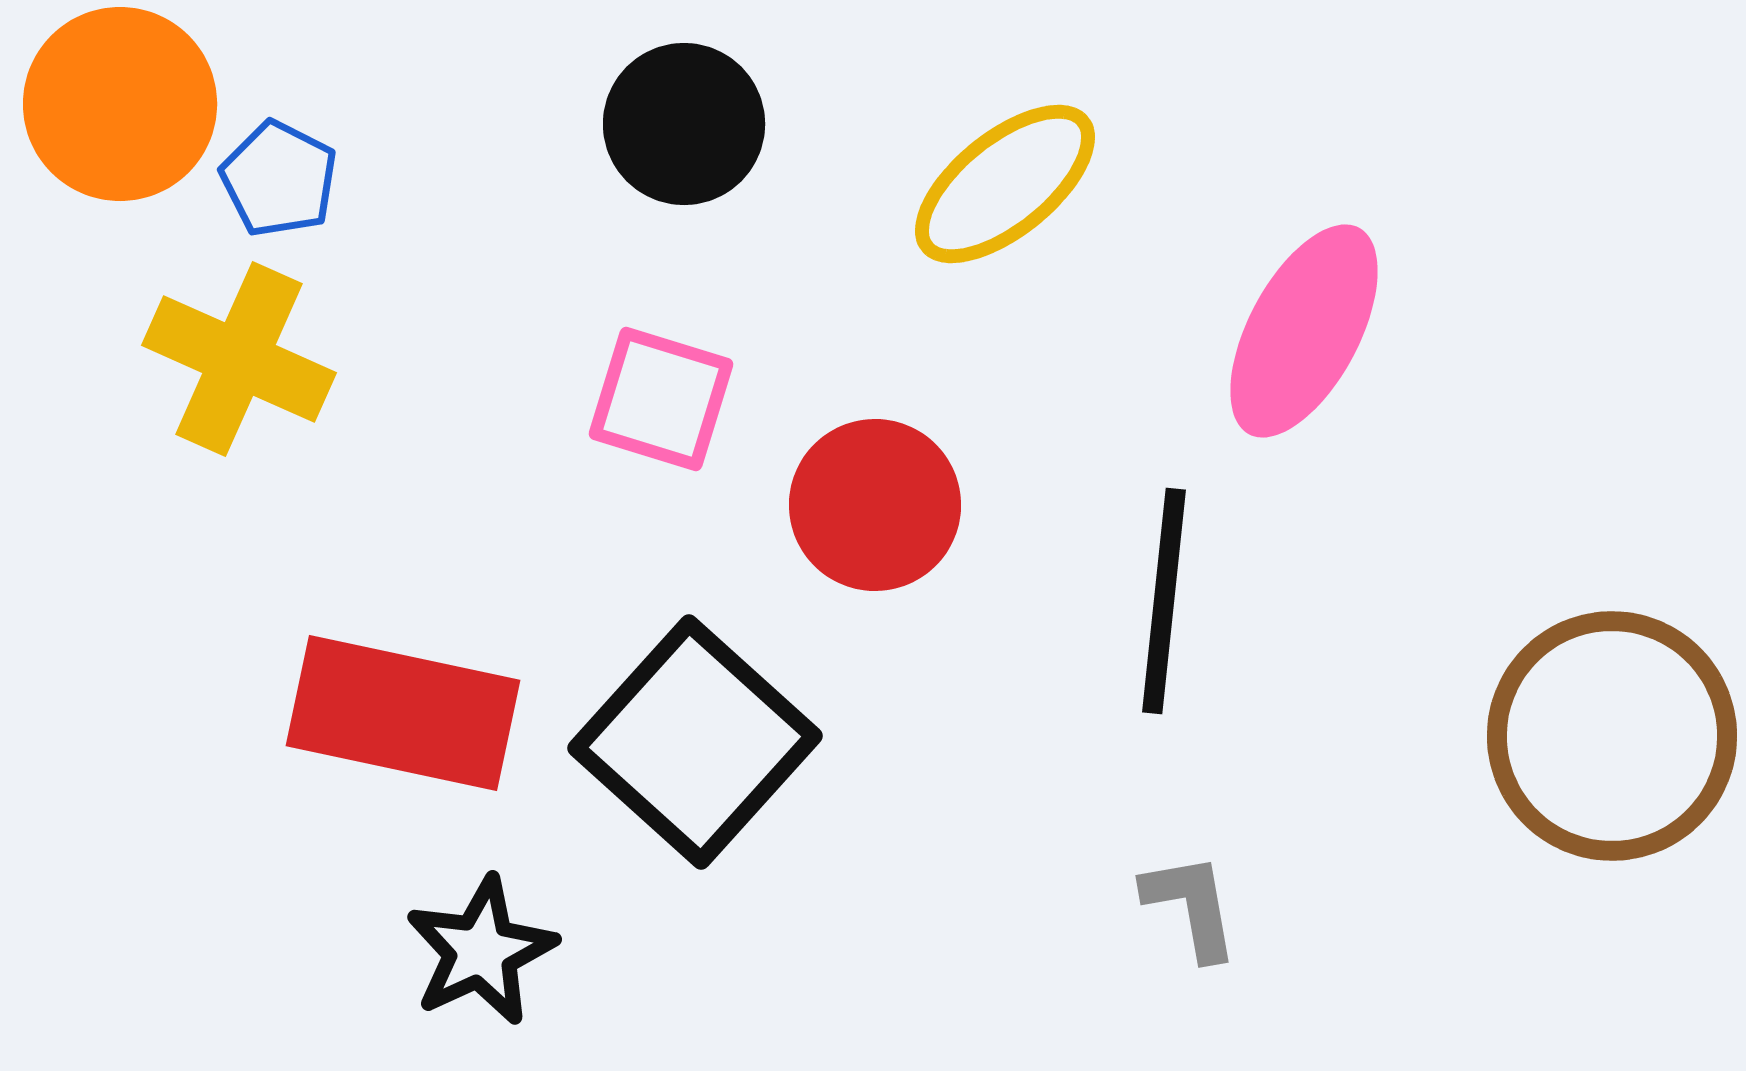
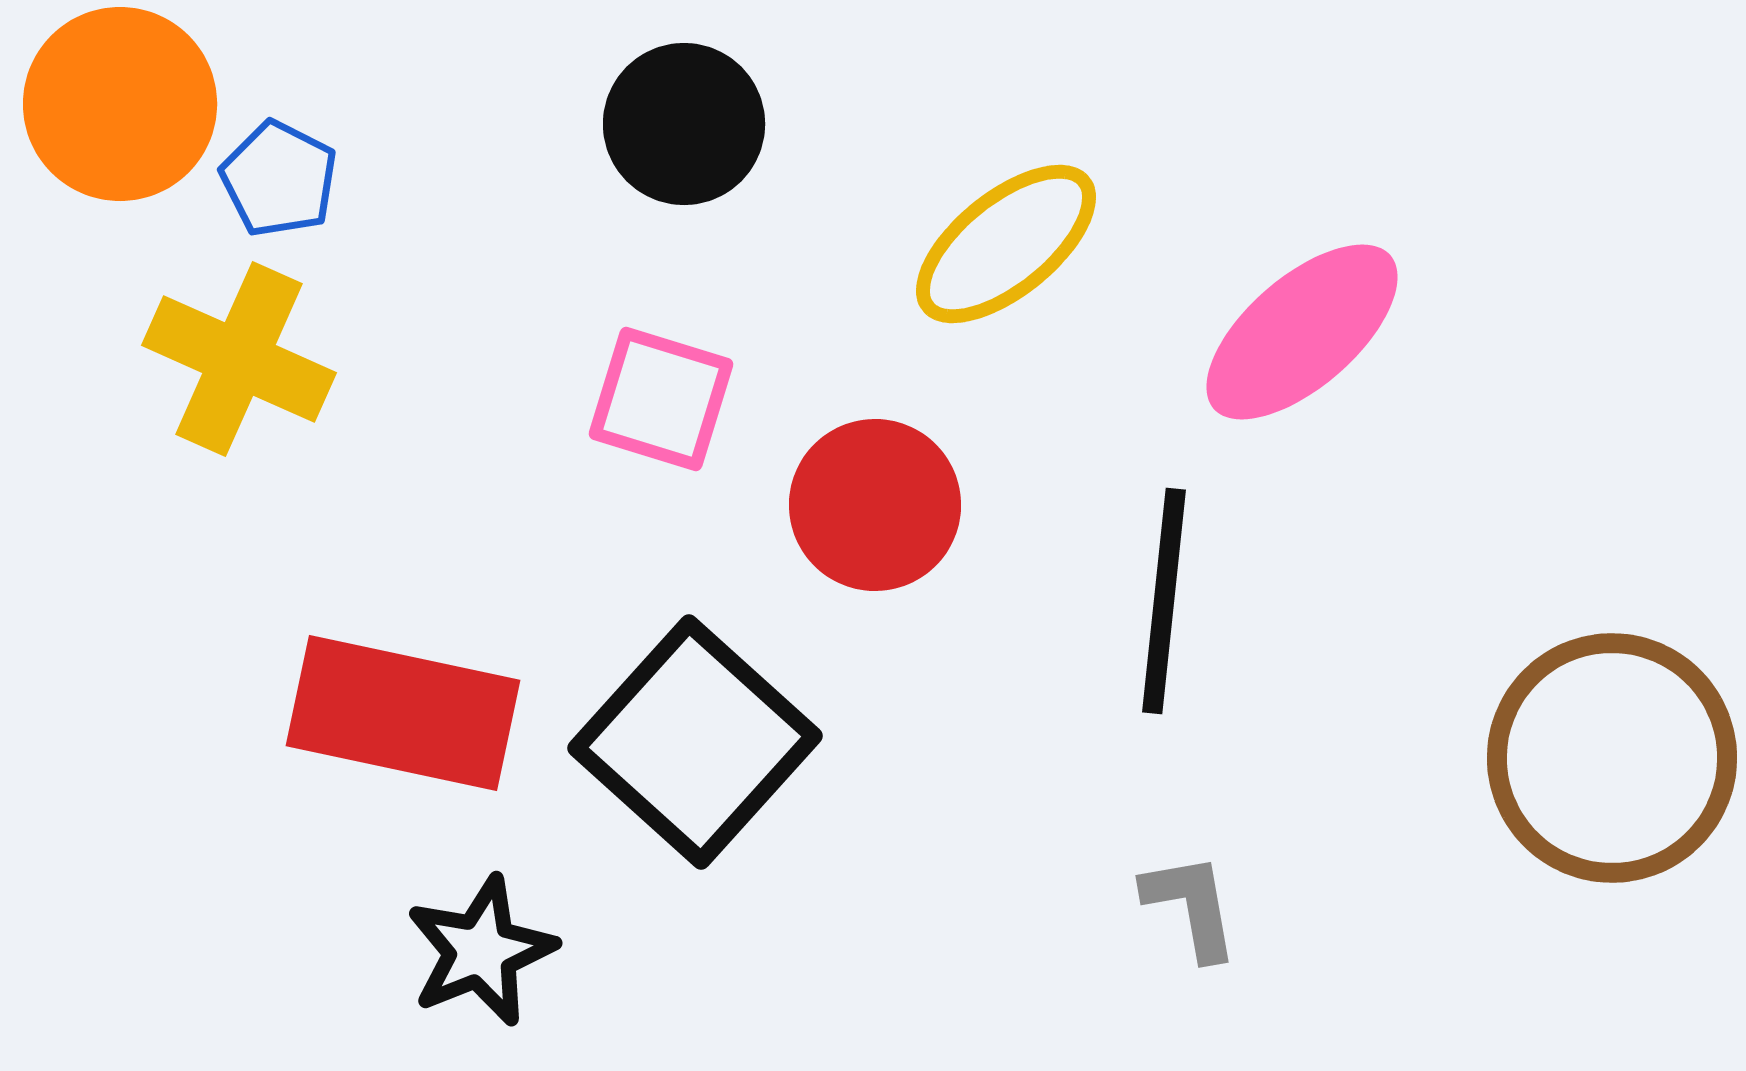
yellow ellipse: moved 1 px right, 60 px down
pink ellipse: moved 2 px left, 1 px down; rotated 21 degrees clockwise
brown circle: moved 22 px down
black star: rotated 3 degrees clockwise
